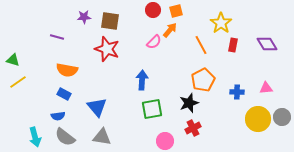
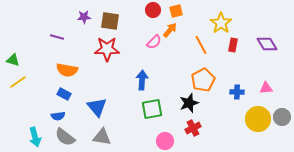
red star: rotated 20 degrees counterclockwise
